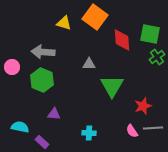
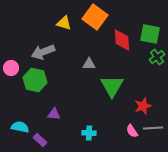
gray arrow: rotated 25 degrees counterclockwise
pink circle: moved 1 px left, 1 px down
green hexagon: moved 7 px left; rotated 10 degrees counterclockwise
purple rectangle: moved 2 px left, 2 px up
